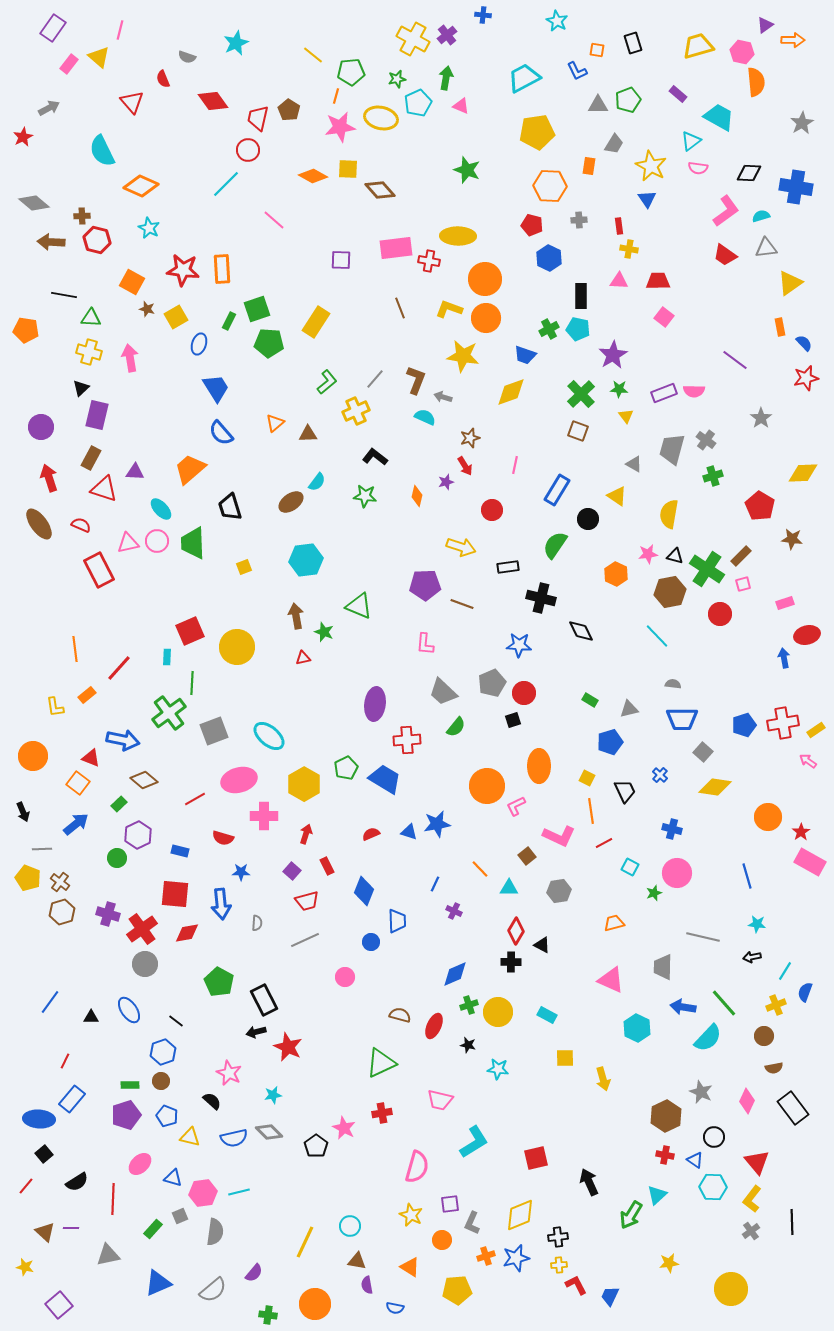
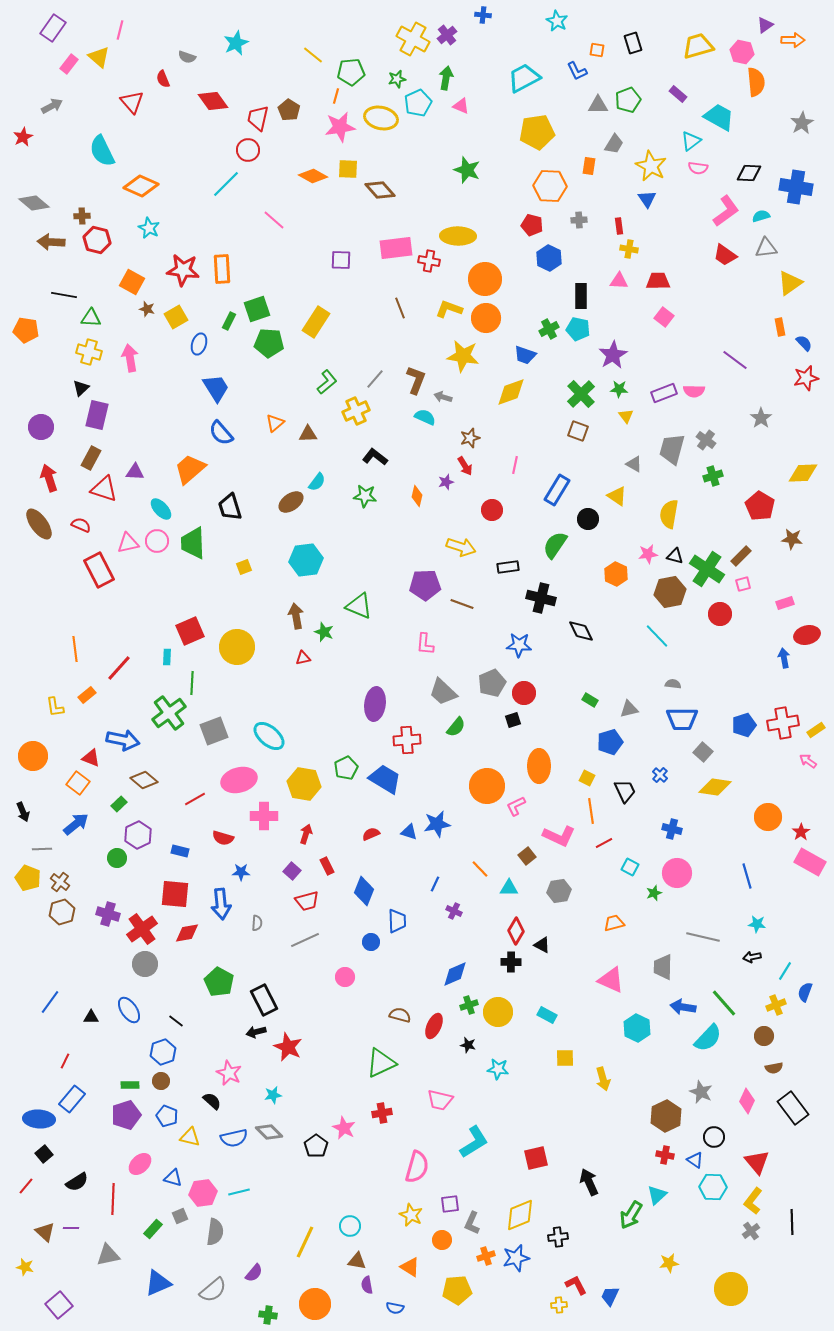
gray arrow at (49, 108): moved 3 px right, 2 px up
yellow hexagon at (304, 784): rotated 20 degrees counterclockwise
yellow L-shape at (752, 1199): moved 1 px right, 2 px down
yellow cross at (559, 1265): moved 40 px down
